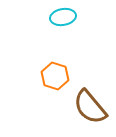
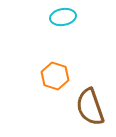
brown semicircle: rotated 21 degrees clockwise
